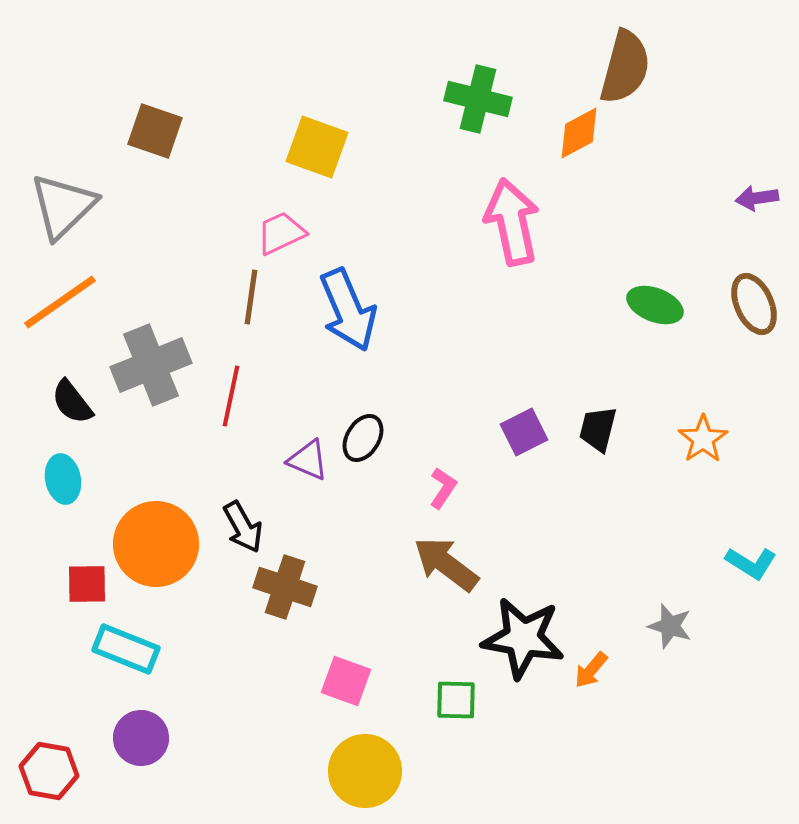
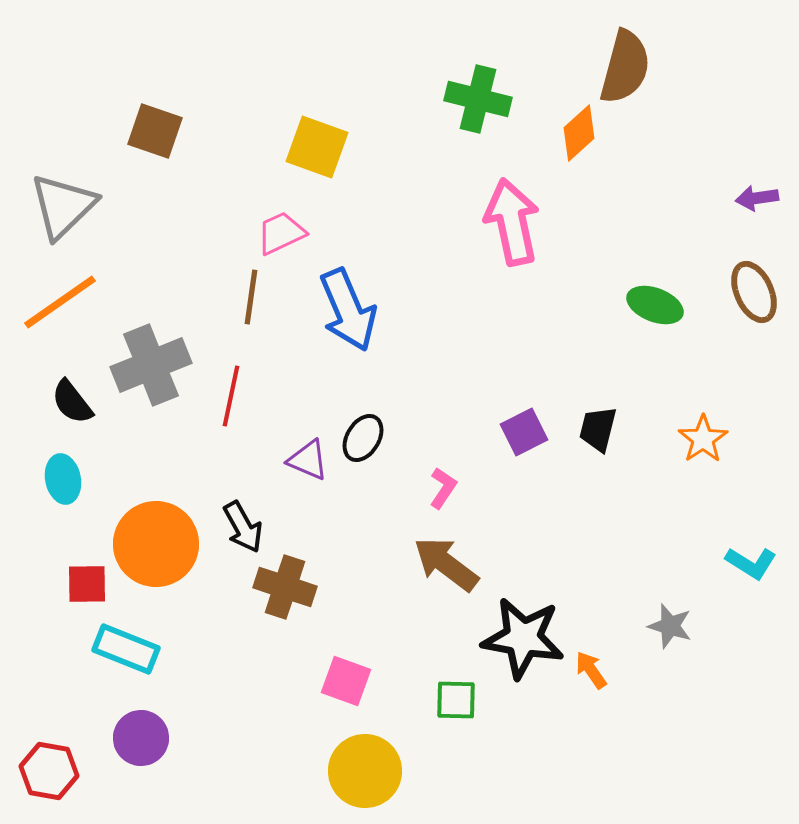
orange diamond: rotated 14 degrees counterclockwise
brown ellipse: moved 12 px up
orange arrow: rotated 105 degrees clockwise
